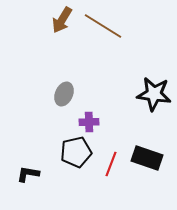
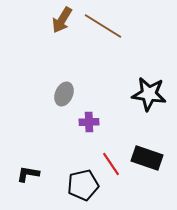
black star: moved 5 px left
black pentagon: moved 7 px right, 33 px down
red line: rotated 55 degrees counterclockwise
